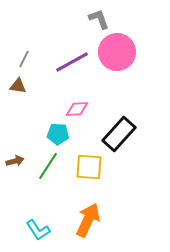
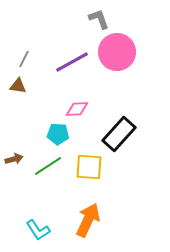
brown arrow: moved 1 px left, 2 px up
green line: rotated 24 degrees clockwise
